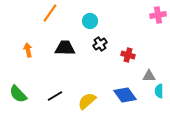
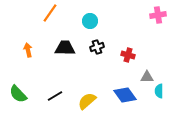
black cross: moved 3 px left, 3 px down; rotated 16 degrees clockwise
gray triangle: moved 2 px left, 1 px down
